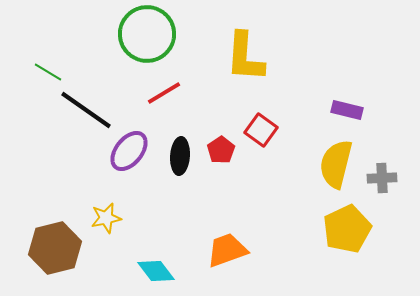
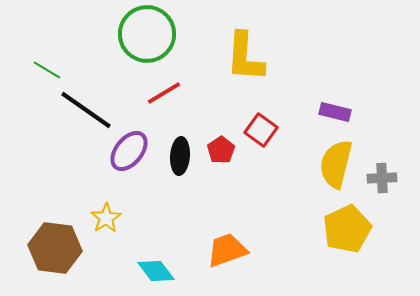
green line: moved 1 px left, 2 px up
purple rectangle: moved 12 px left, 2 px down
yellow star: rotated 20 degrees counterclockwise
brown hexagon: rotated 21 degrees clockwise
